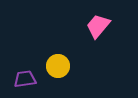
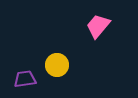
yellow circle: moved 1 px left, 1 px up
